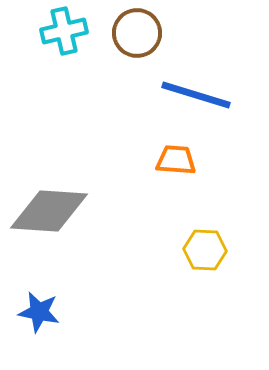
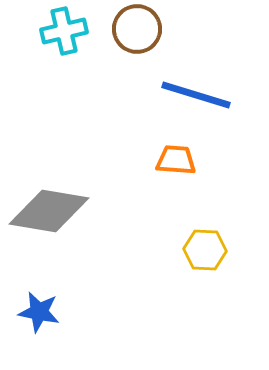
brown circle: moved 4 px up
gray diamond: rotated 6 degrees clockwise
